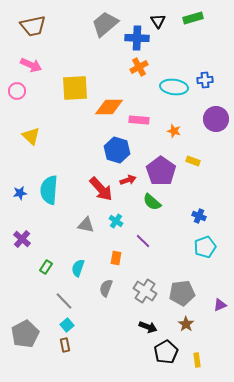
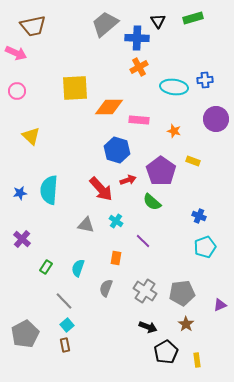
pink arrow at (31, 65): moved 15 px left, 12 px up
